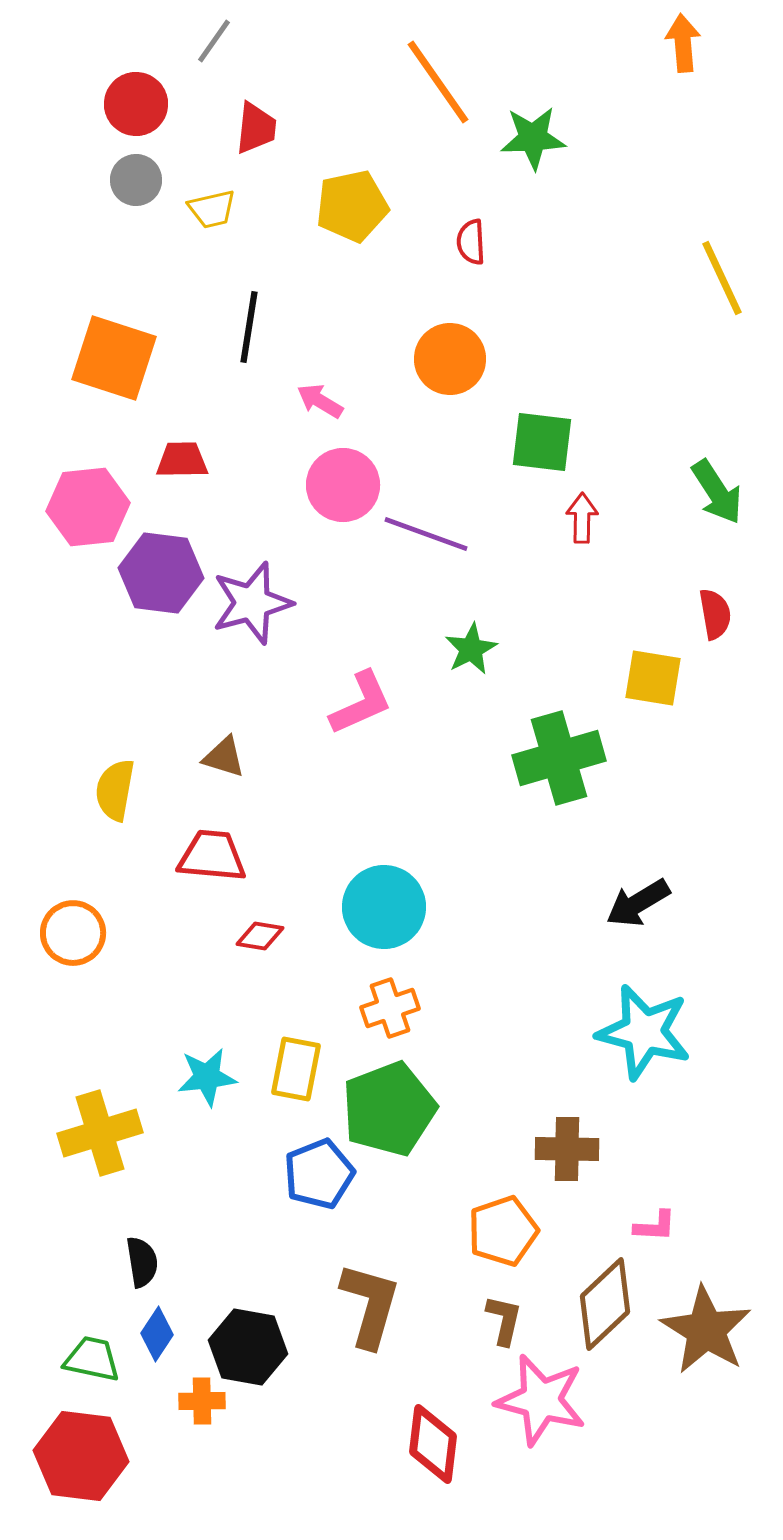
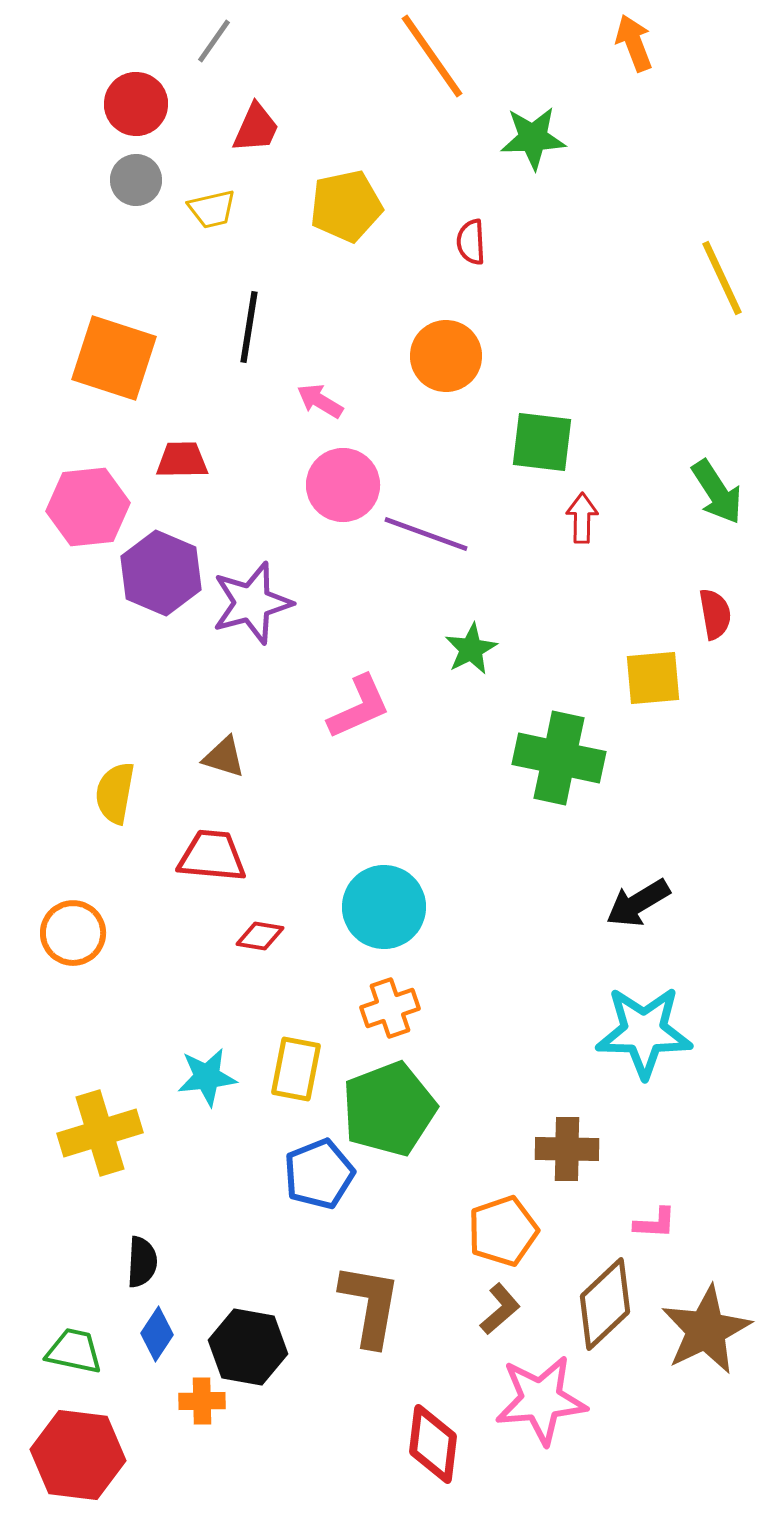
orange arrow at (683, 43): moved 49 px left; rotated 16 degrees counterclockwise
orange line at (438, 82): moved 6 px left, 26 px up
red trapezoid at (256, 128): rotated 18 degrees clockwise
yellow pentagon at (352, 206): moved 6 px left
orange circle at (450, 359): moved 4 px left, 3 px up
purple hexagon at (161, 573): rotated 16 degrees clockwise
yellow square at (653, 678): rotated 14 degrees counterclockwise
pink L-shape at (361, 703): moved 2 px left, 4 px down
green cross at (559, 758): rotated 28 degrees clockwise
yellow semicircle at (115, 790): moved 3 px down
cyan star at (644, 1032): rotated 14 degrees counterclockwise
pink L-shape at (655, 1226): moved 3 px up
black semicircle at (142, 1262): rotated 12 degrees clockwise
brown L-shape at (370, 1305): rotated 6 degrees counterclockwise
brown L-shape at (504, 1320): moved 4 px left, 11 px up; rotated 36 degrees clockwise
brown star at (706, 1330): rotated 14 degrees clockwise
green trapezoid at (92, 1359): moved 18 px left, 8 px up
pink star at (541, 1400): rotated 20 degrees counterclockwise
red hexagon at (81, 1456): moved 3 px left, 1 px up
